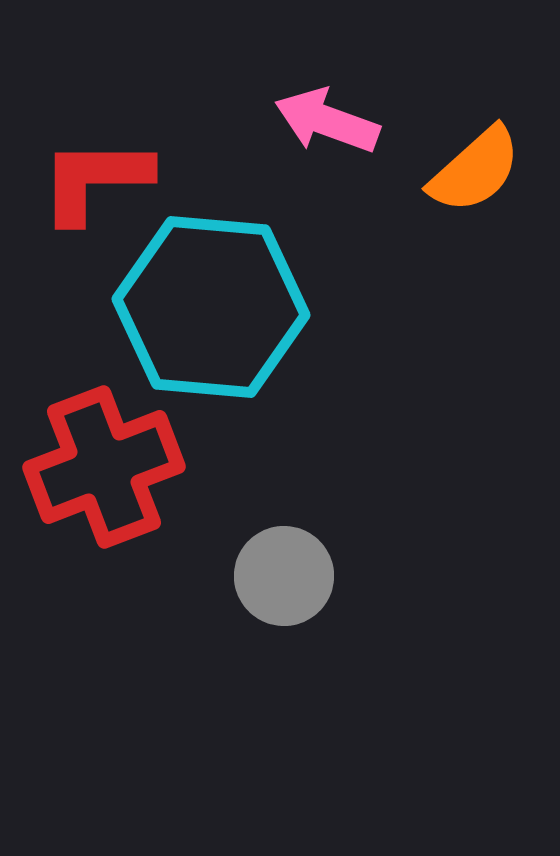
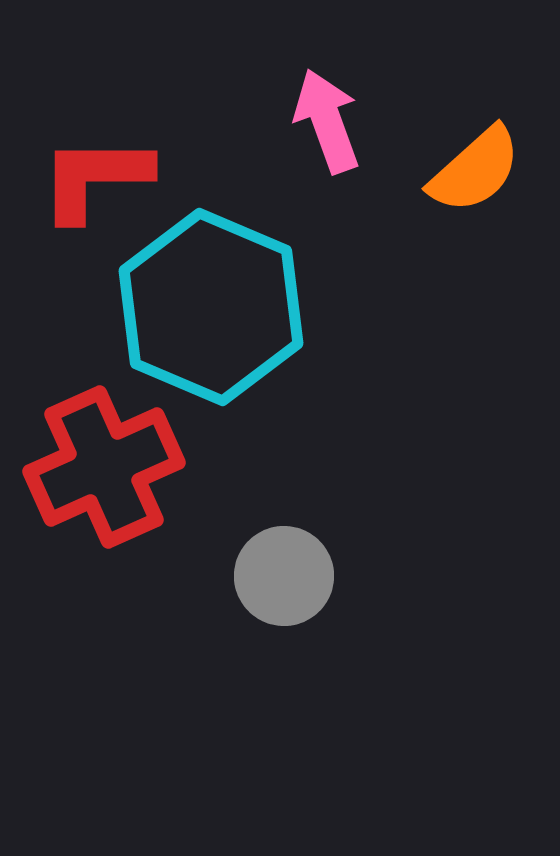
pink arrow: rotated 50 degrees clockwise
red L-shape: moved 2 px up
cyan hexagon: rotated 18 degrees clockwise
red cross: rotated 3 degrees counterclockwise
